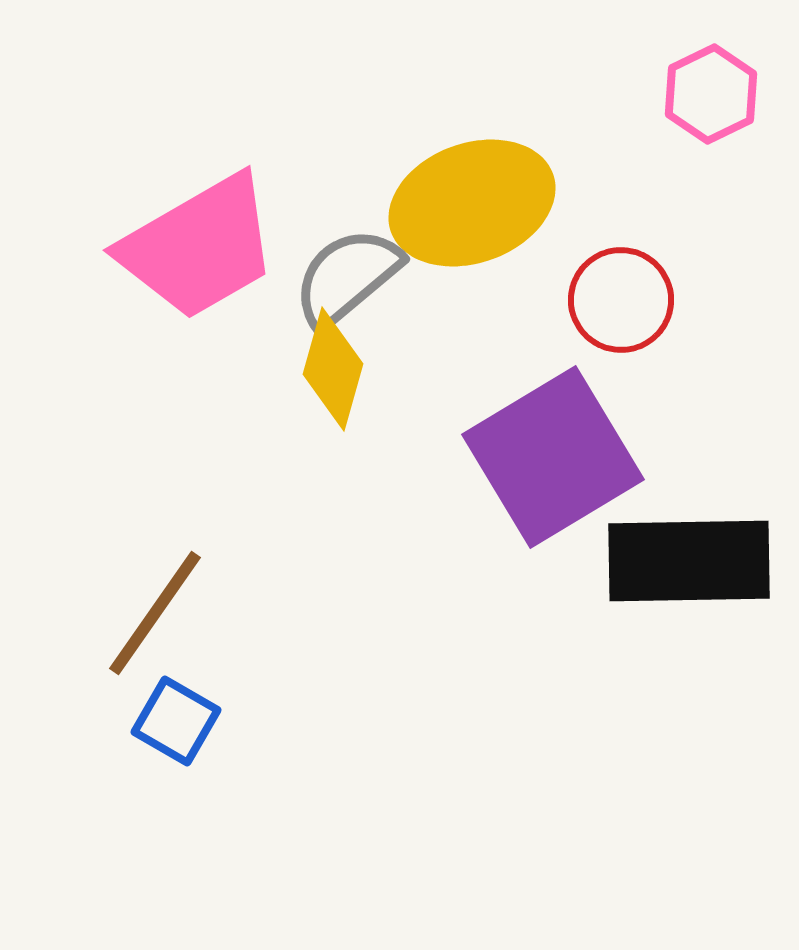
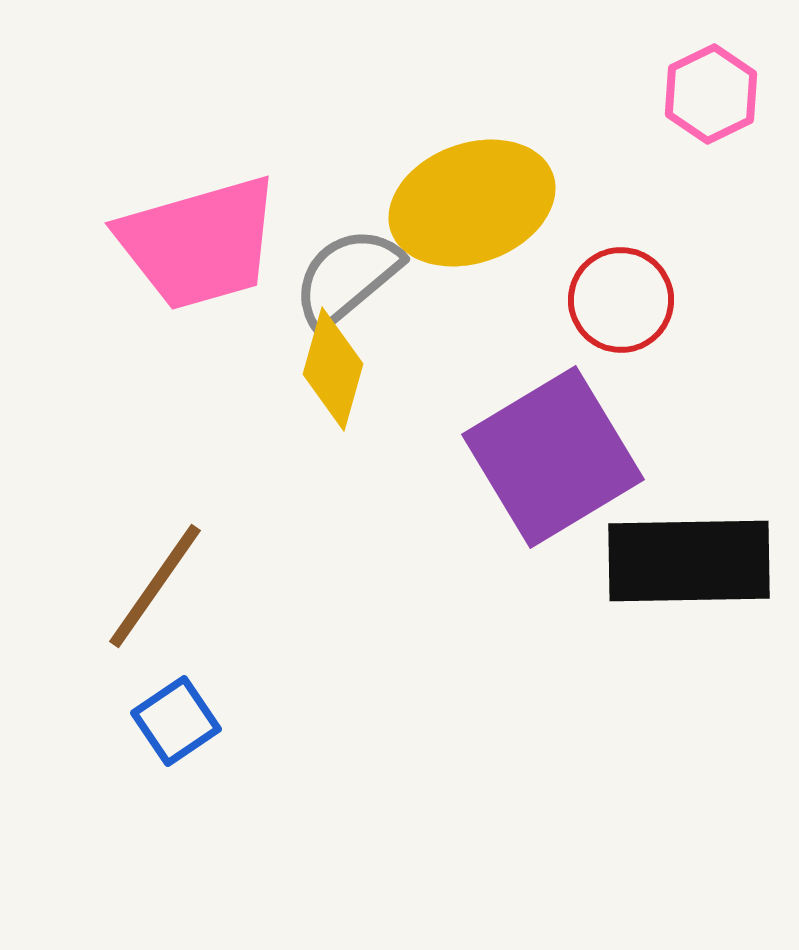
pink trapezoid: moved 4 px up; rotated 14 degrees clockwise
brown line: moved 27 px up
blue square: rotated 26 degrees clockwise
